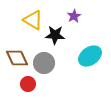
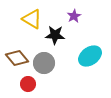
yellow triangle: moved 1 px left, 1 px up
brown diamond: rotated 15 degrees counterclockwise
